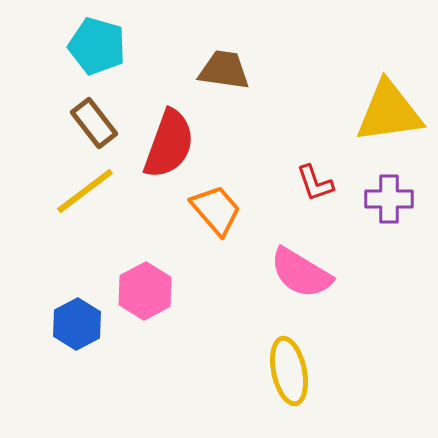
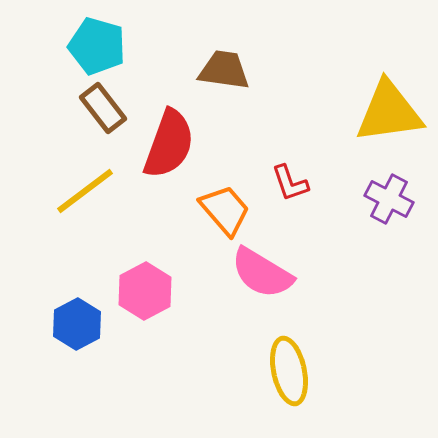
brown rectangle: moved 9 px right, 15 px up
red L-shape: moved 25 px left
purple cross: rotated 27 degrees clockwise
orange trapezoid: moved 9 px right
pink semicircle: moved 39 px left
